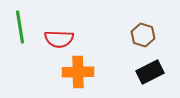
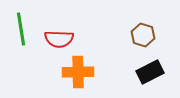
green line: moved 1 px right, 2 px down
